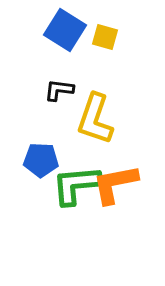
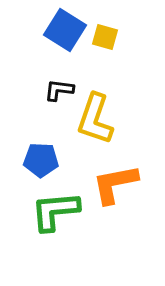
green L-shape: moved 21 px left, 26 px down
